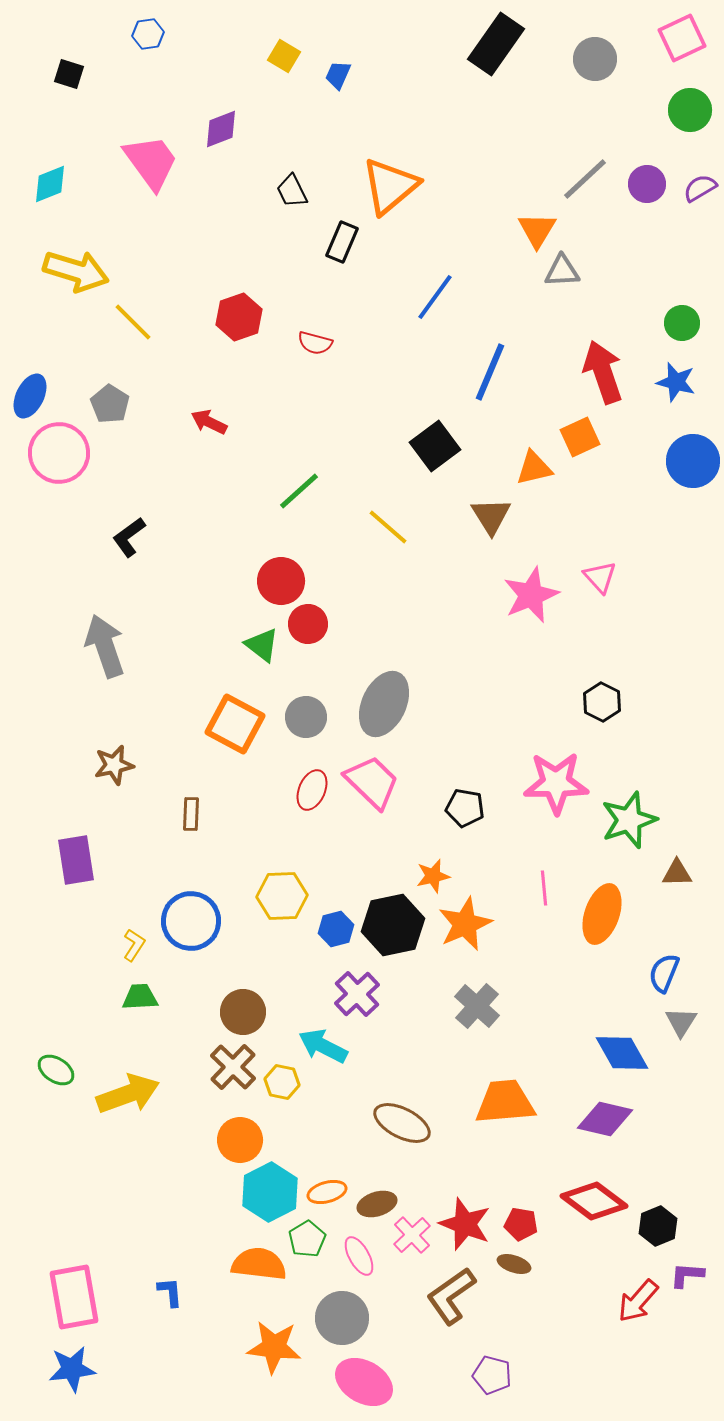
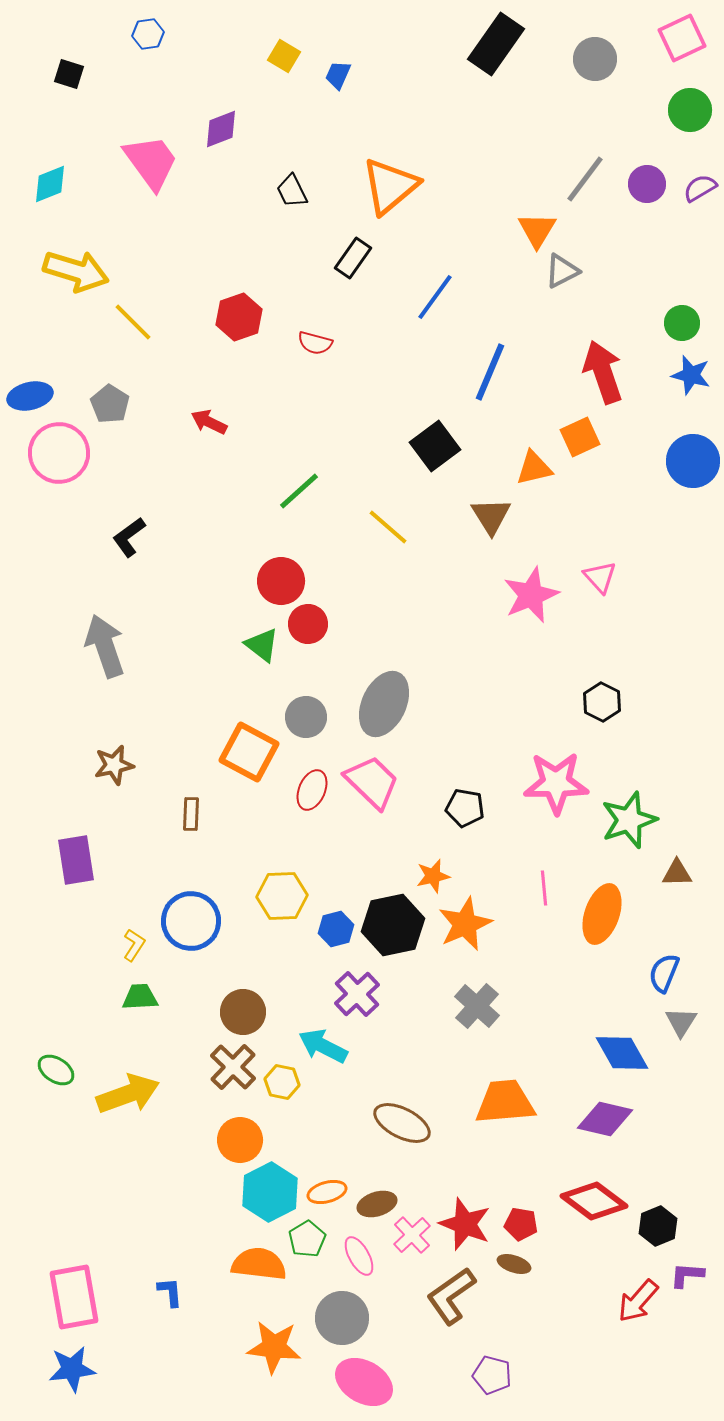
gray line at (585, 179): rotated 10 degrees counterclockwise
black rectangle at (342, 242): moved 11 px right, 16 px down; rotated 12 degrees clockwise
gray triangle at (562, 271): rotated 24 degrees counterclockwise
blue star at (676, 382): moved 15 px right, 7 px up
blue ellipse at (30, 396): rotated 51 degrees clockwise
orange square at (235, 724): moved 14 px right, 28 px down
